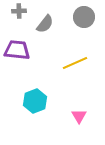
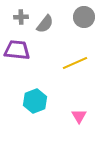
gray cross: moved 2 px right, 6 px down
